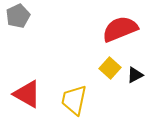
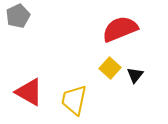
black triangle: rotated 24 degrees counterclockwise
red triangle: moved 2 px right, 2 px up
